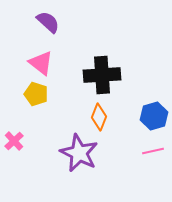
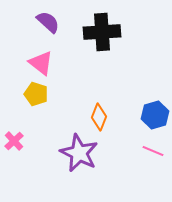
black cross: moved 43 px up
blue hexagon: moved 1 px right, 1 px up
pink line: rotated 35 degrees clockwise
